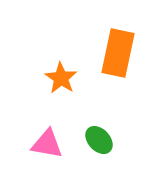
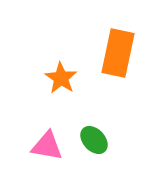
green ellipse: moved 5 px left
pink triangle: moved 2 px down
